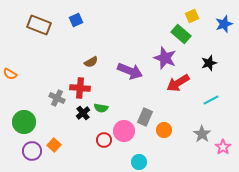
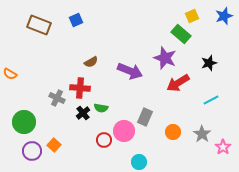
blue star: moved 8 px up
orange circle: moved 9 px right, 2 px down
